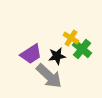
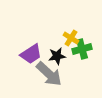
green cross: rotated 36 degrees clockwise
gray arrow: moved 2 px up
